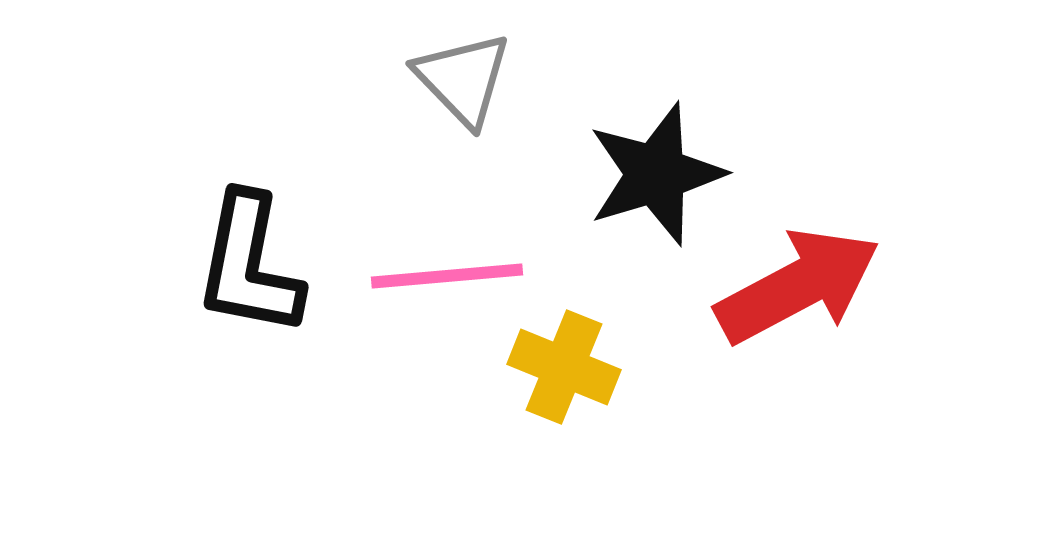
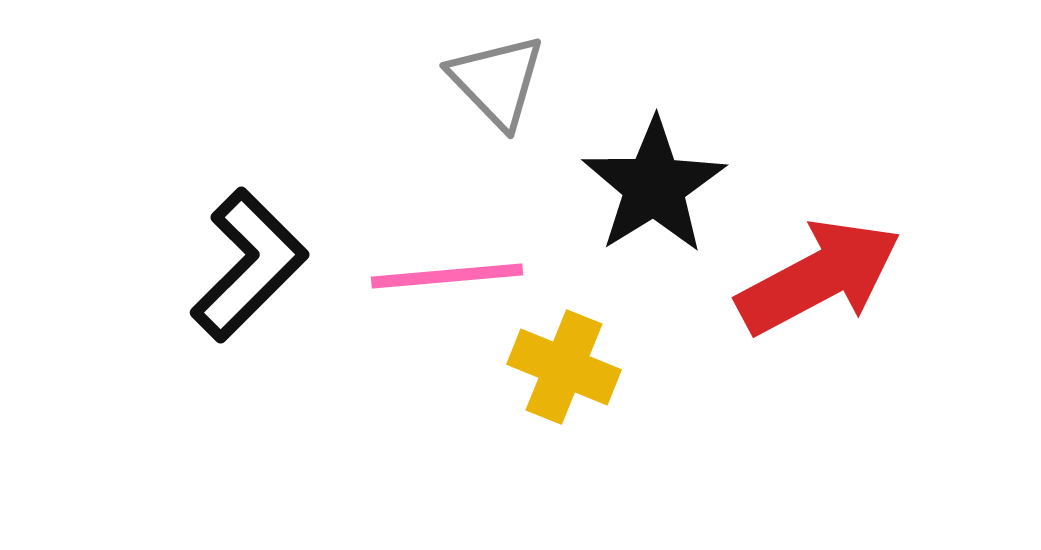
gray triangle: moved 34 px right, 2 px down
black star: moved 2 px left, 12 px down; rotated 15 degrees counterclockwise
black L-shape: rotated 146 degrees counterclockwise
red arrow: moved 21 px right, 9 px up
